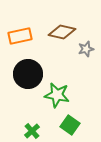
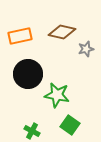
green cross: rotated 21 degrees counterclockwise
